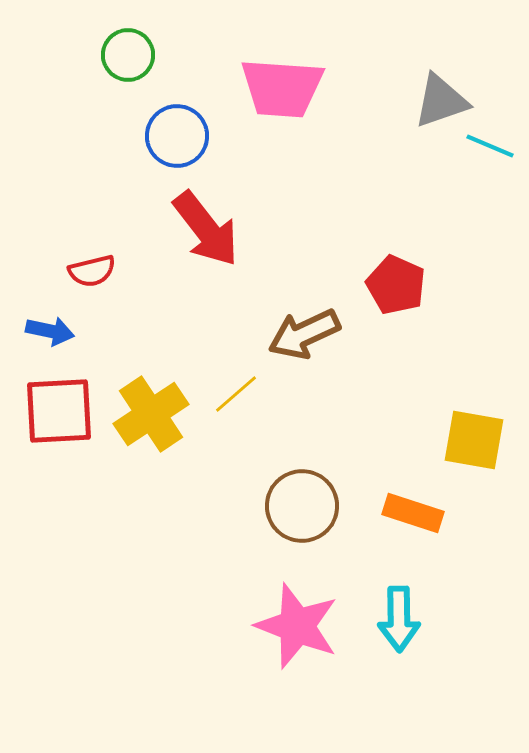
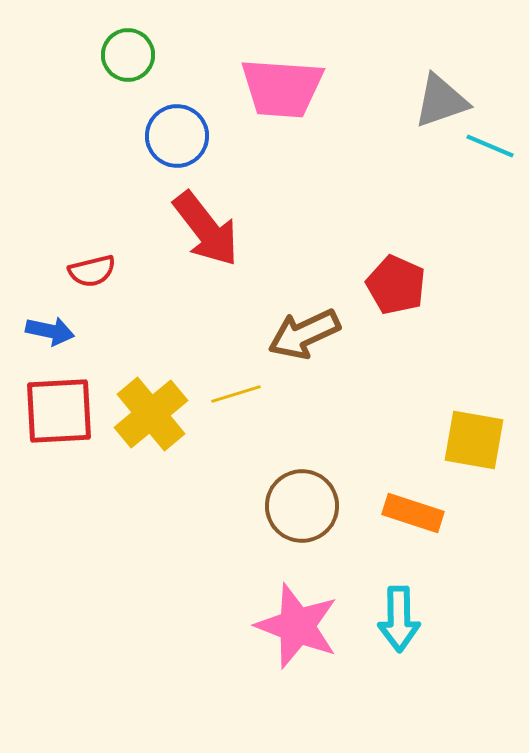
yellow line: rotated 24 degrees clockwise
yellow cross: rotated 6 degrees counterclockwise
